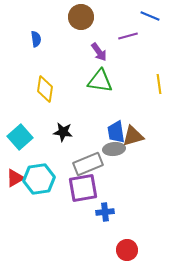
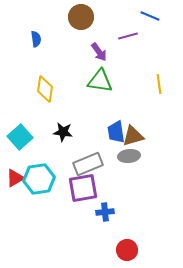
gray ellipse: moved 15 px right, 7 px down
